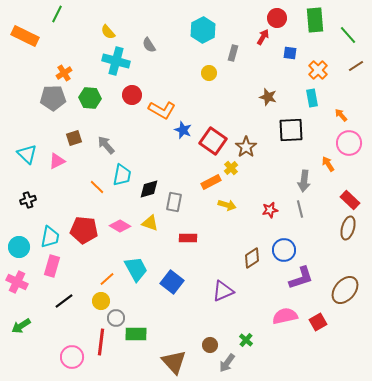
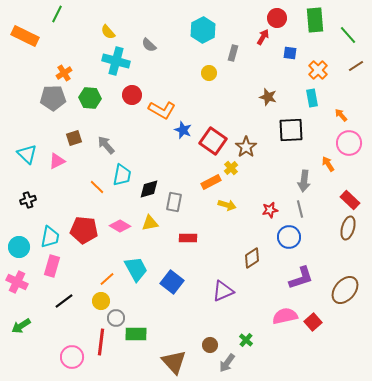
gray semicircle at (149, 45): rotated 14 degrees counterclockwise
yellow triangle at (150, 223): rotated 30 degrees counterclockwise
blue circle at (284, 250): moved 5 px right, 13 px up
red square at (318, 322): moved 5 px left; rotated 12 degrees counterclockwise
